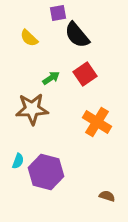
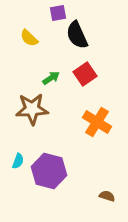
black semicircle: rotated 16 degrees clockwise
purple hexagon: moved 3 px right, 1 px up
